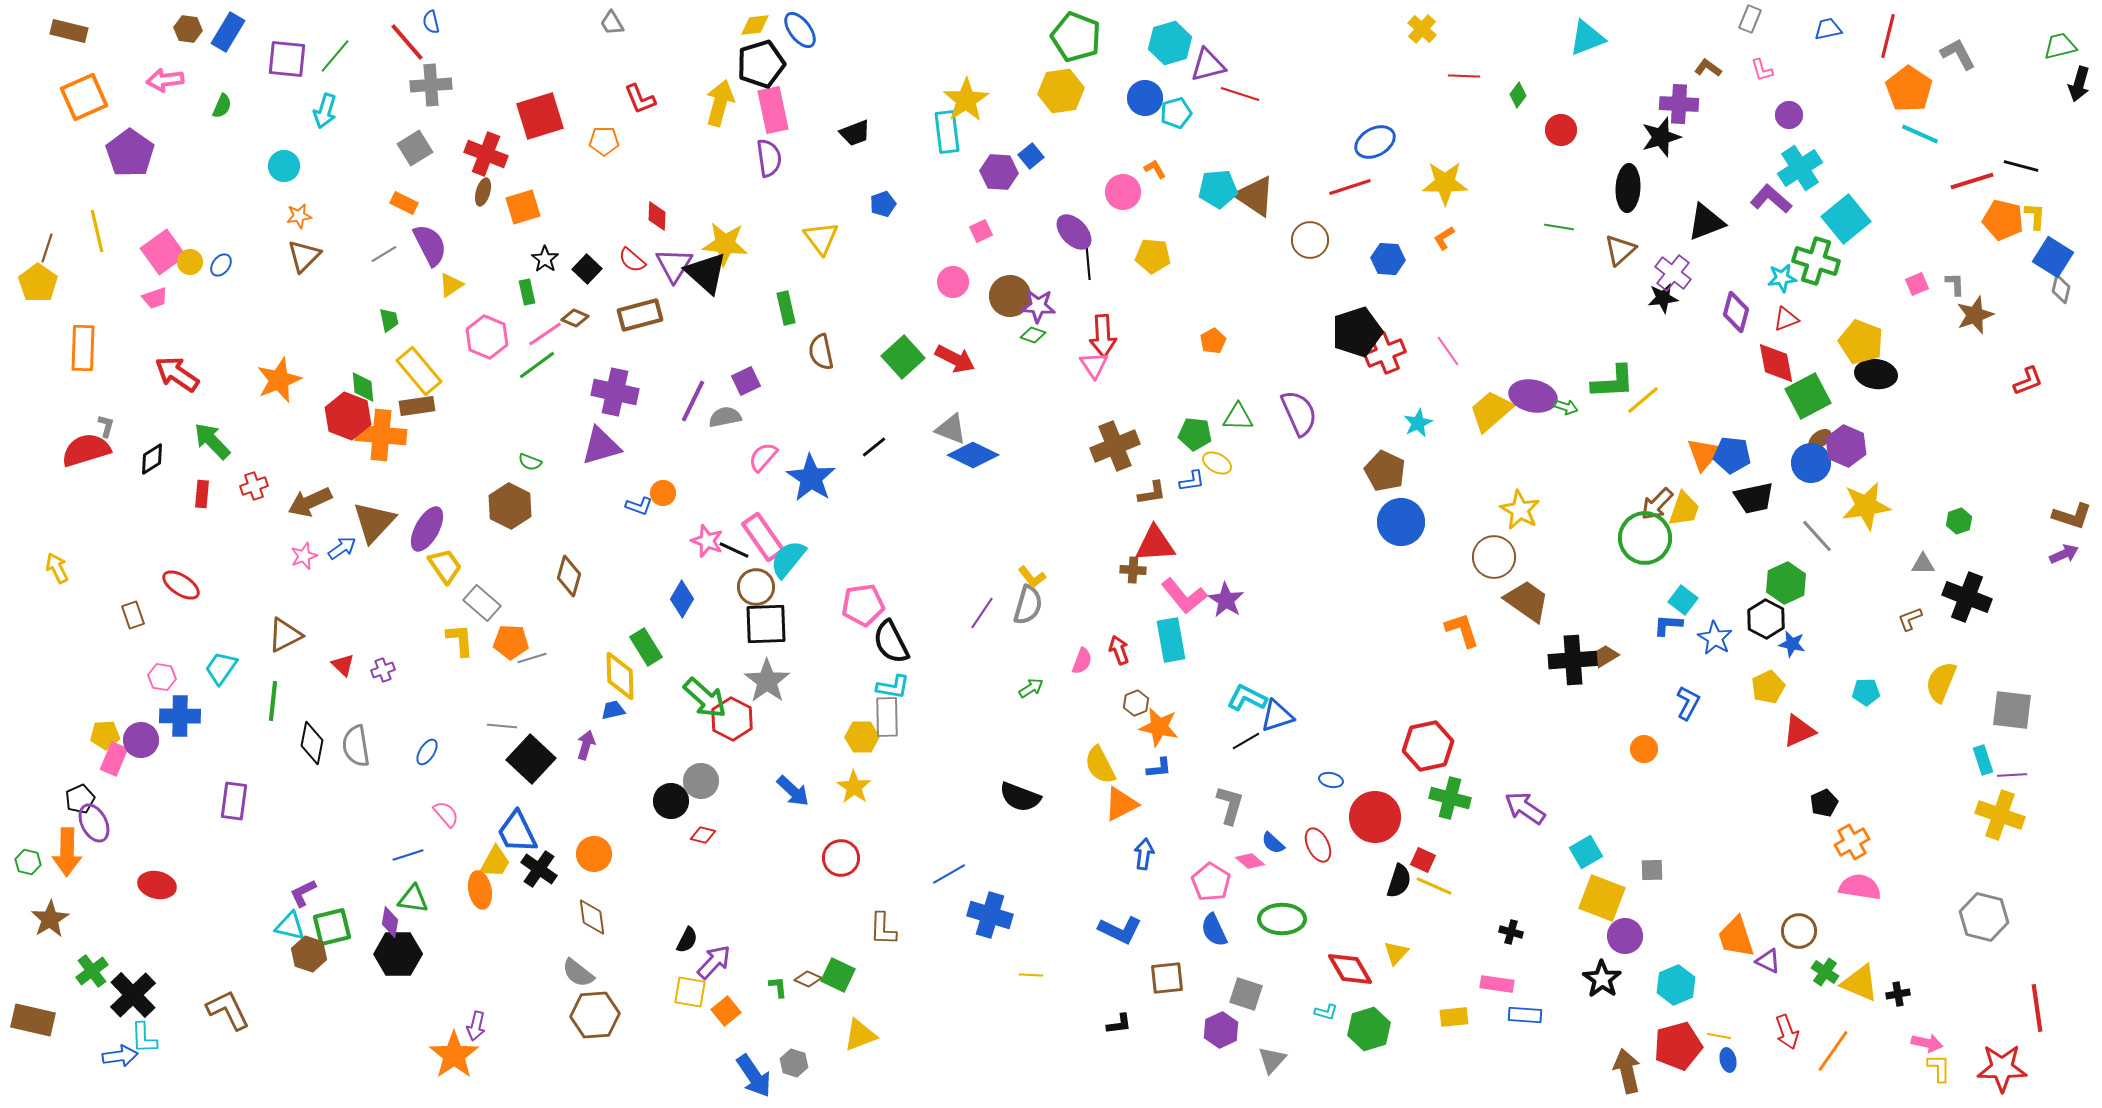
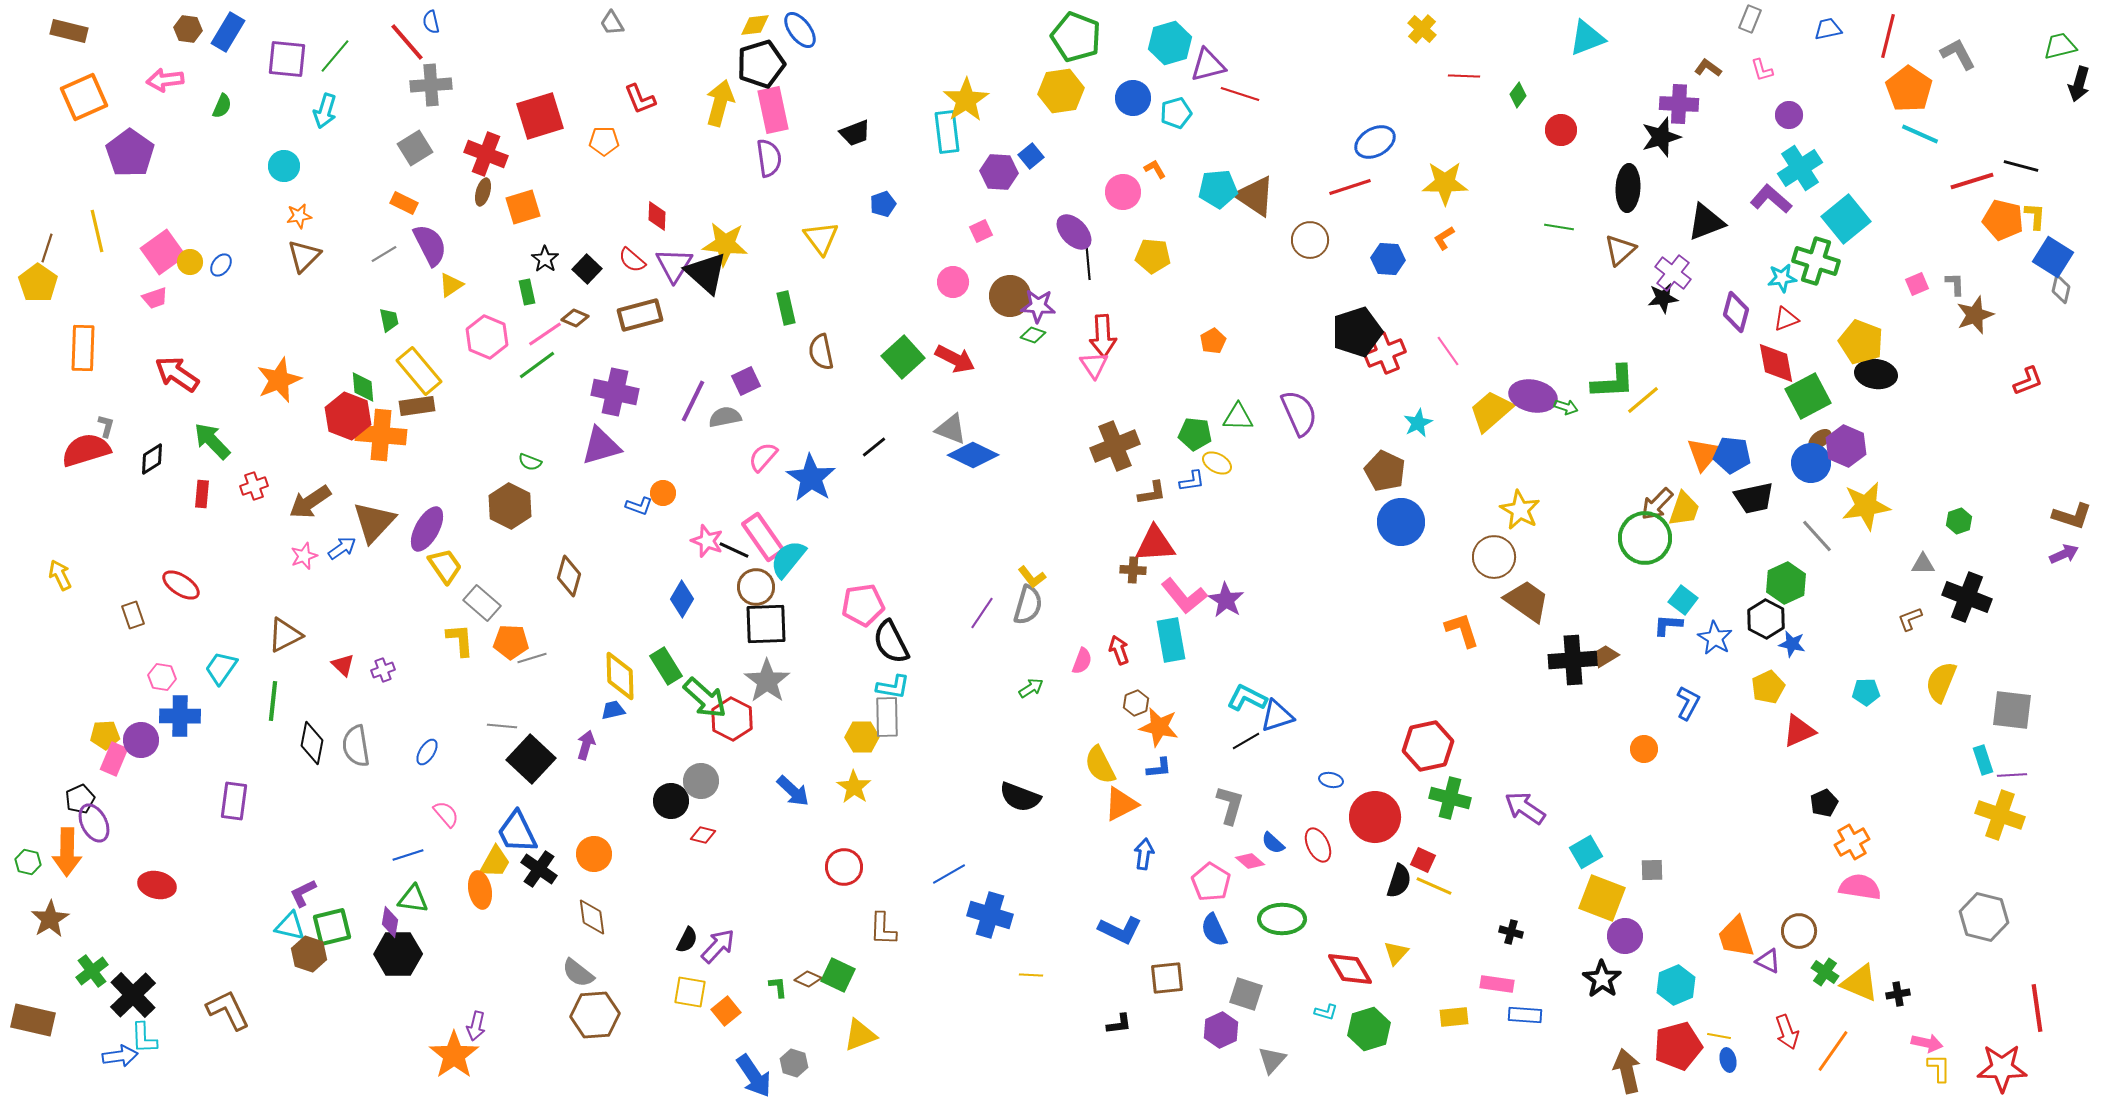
blue circle at (1145, 98): moved 12 px left
brown arrow at (310, 502): rotated 9 degrees counterclockwise
yellow arrow at (57, 568): moved 3 px right, 7 px down
green rectangle at (646, 647): moved 20 px right, 19 px down
red circle at (841, 858): moved 3 px right, 9 px down
purple arrow at (714, 962): moved 4 px right, 16 px up
